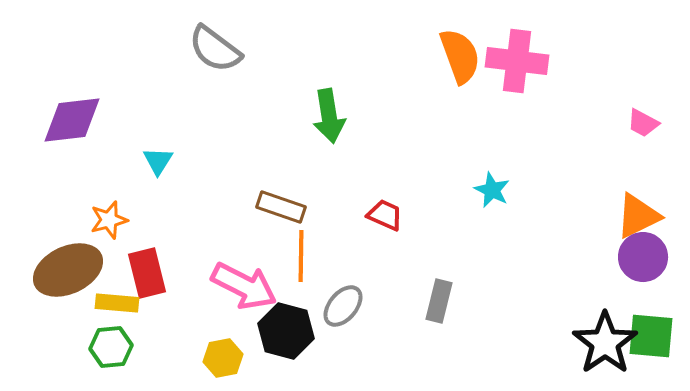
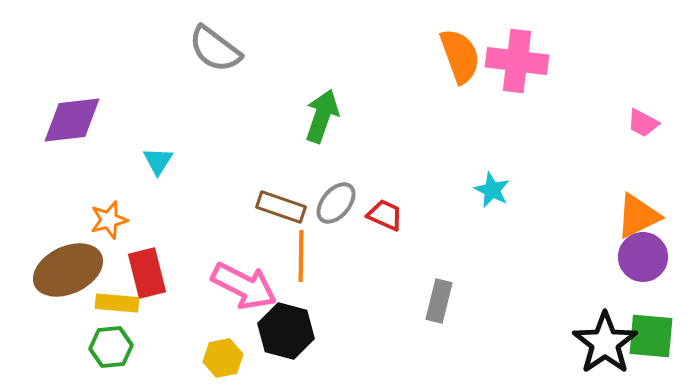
green arrow: moved 7 px left; rotated 152 degrees counterclockwise
gray ellipse: moved 7 px left, 103 px up
